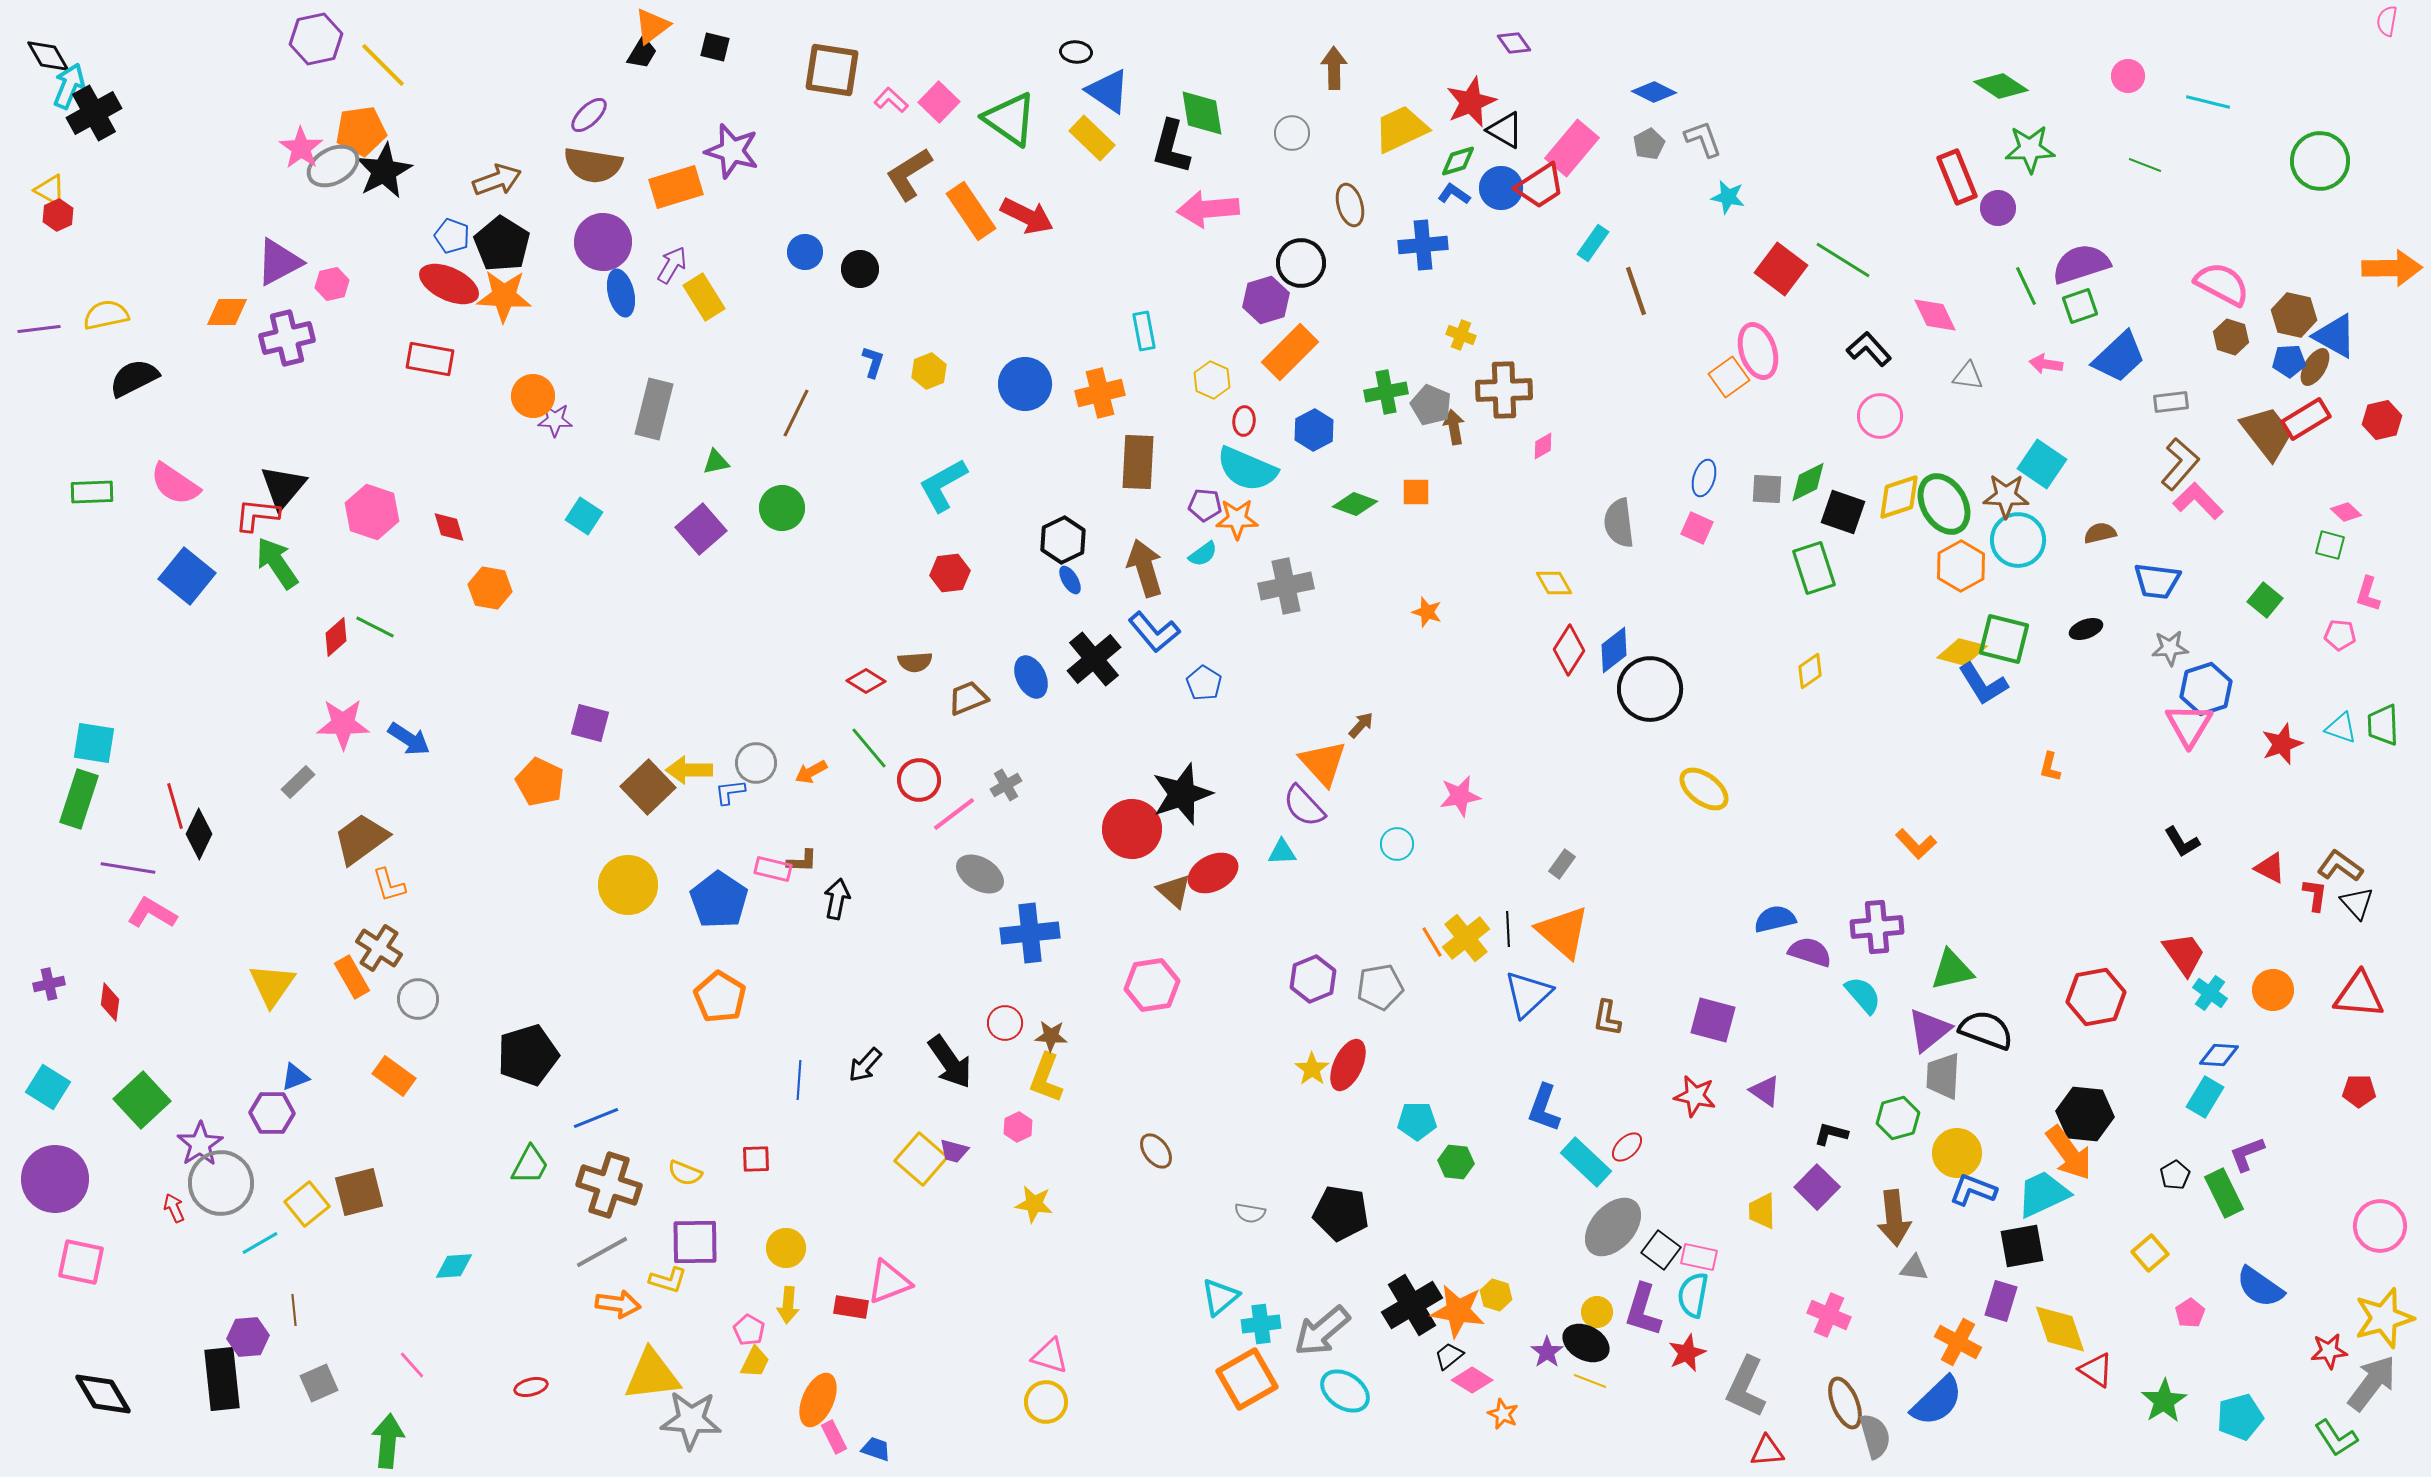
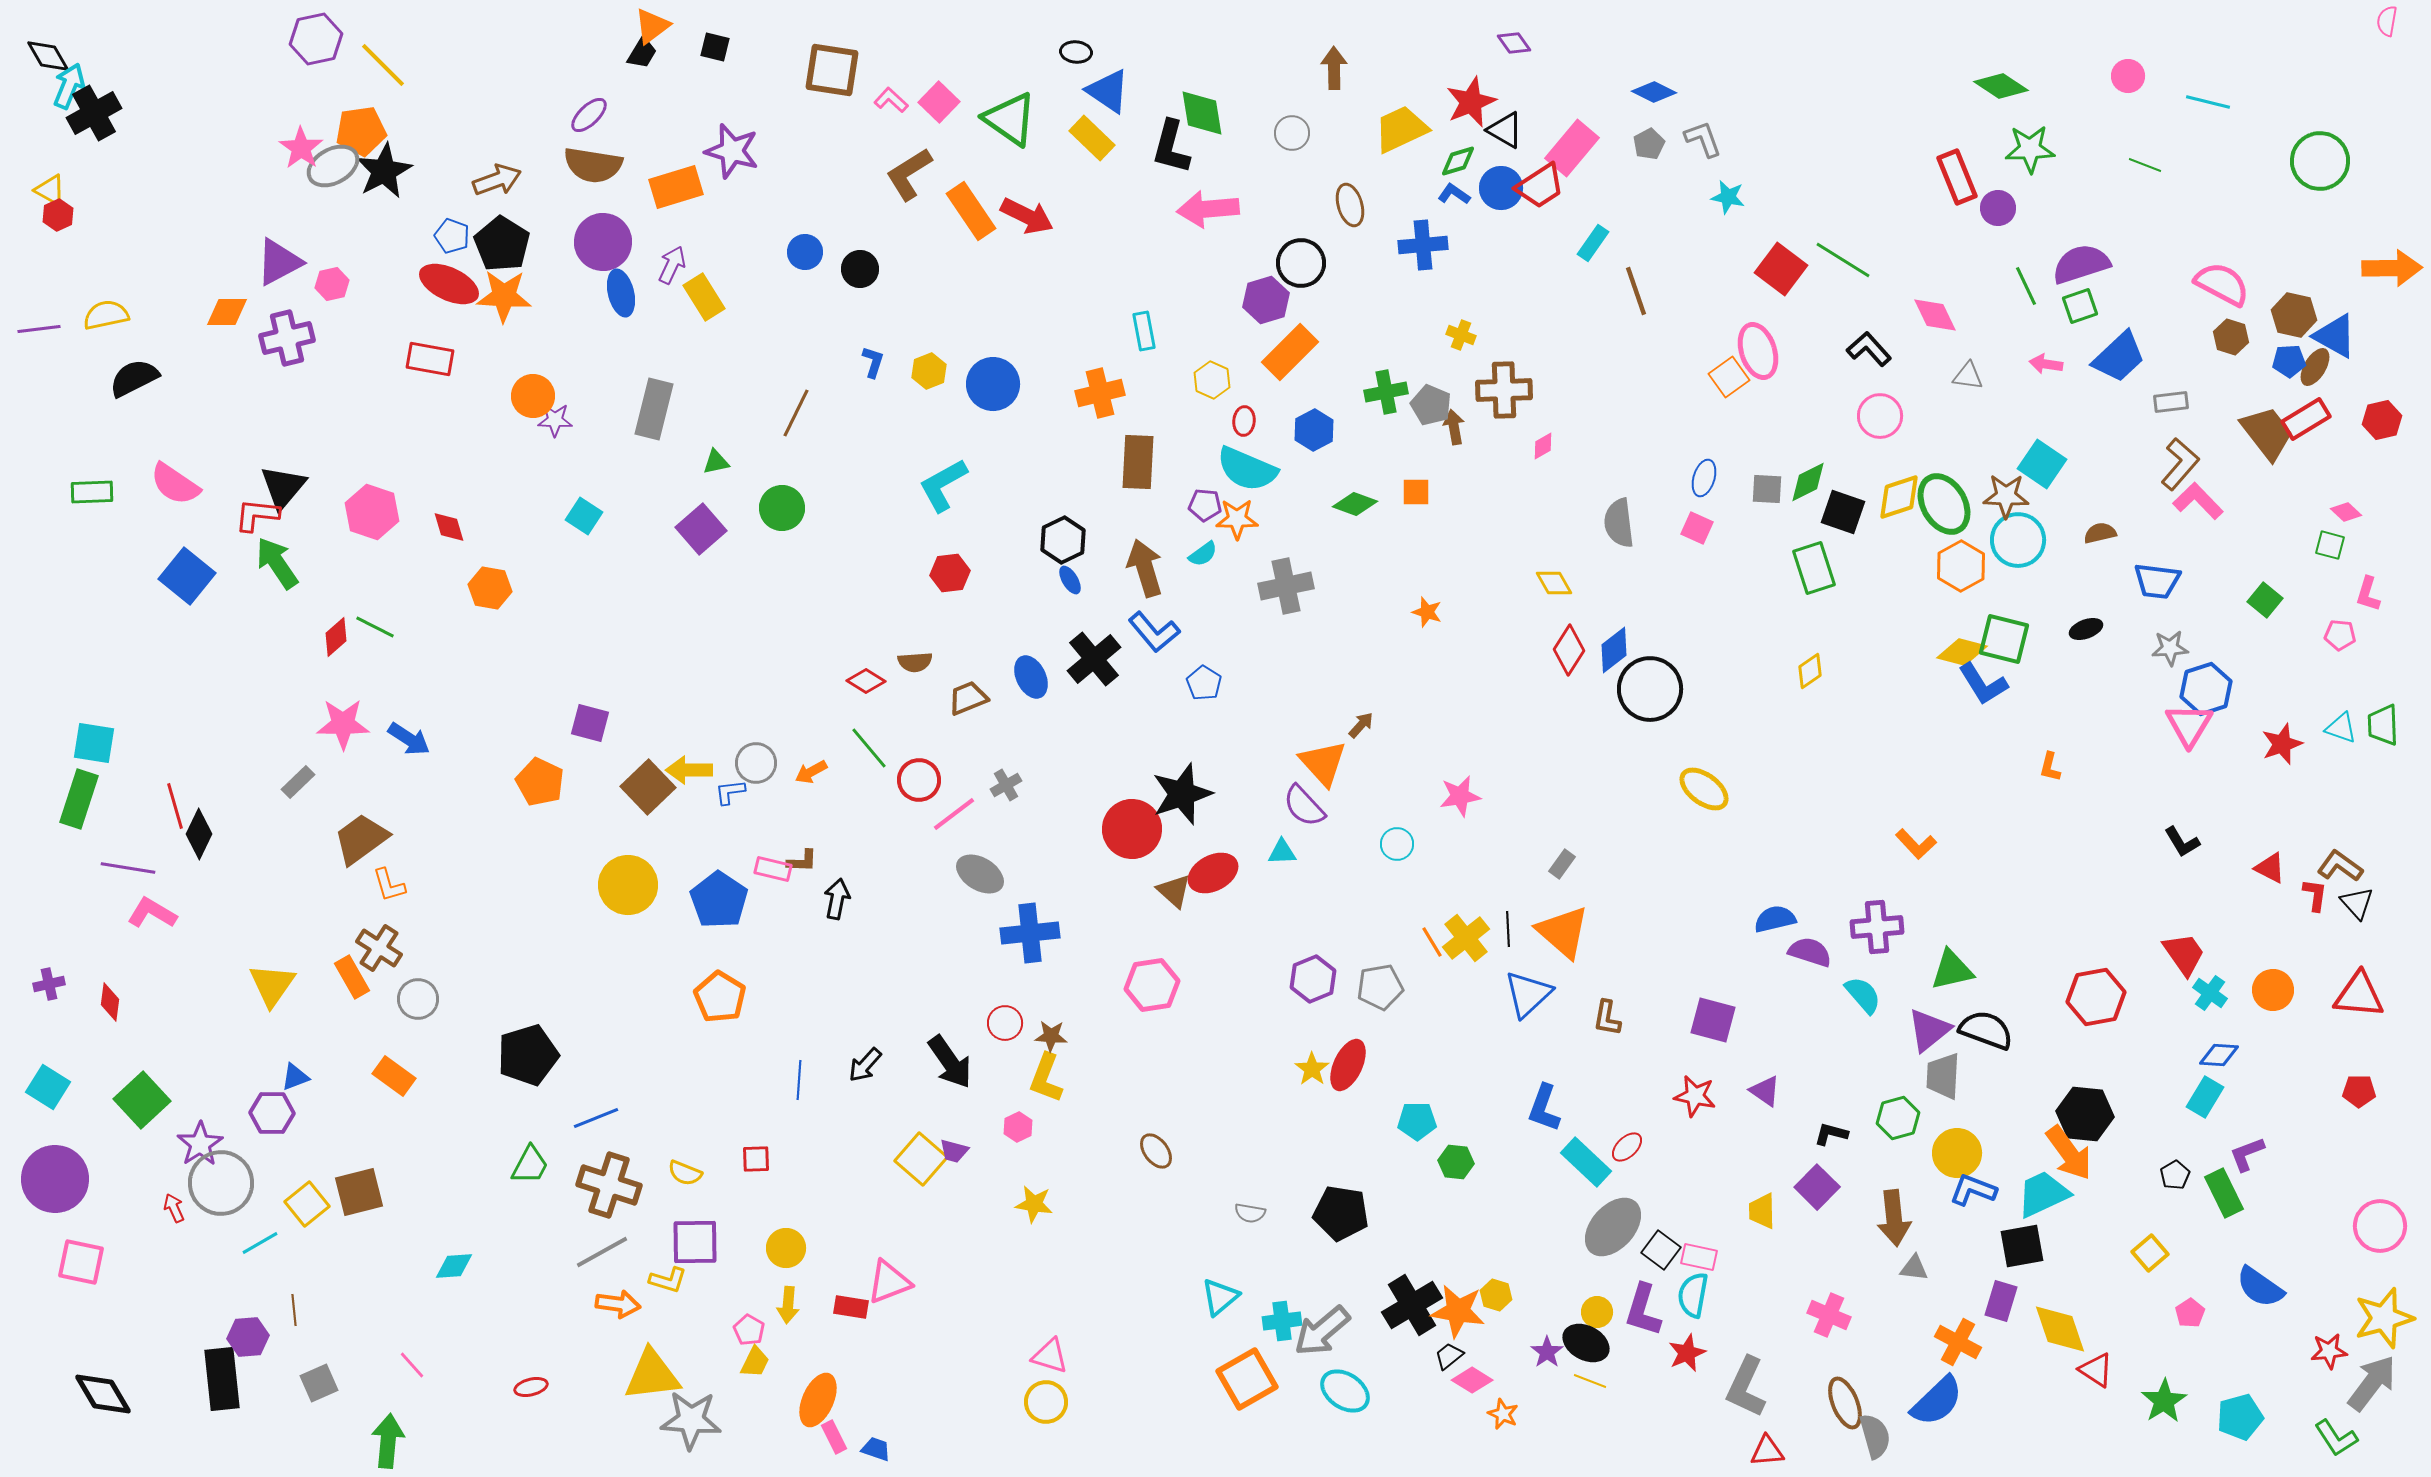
purple arrow at (672, 265): rotated 6 degrees counterclockwise
blue circle at (1025, 384): moved 32 px left
cyan cross at (1261, 1324): moved 21 px right, 3 px up
